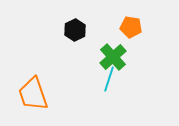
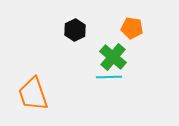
orange pentagon: moved 1 px right, 1 px down
green cross: rotated 8 degrees counterclockwise
cyan line: moved 2 px up; rotated 70 degrees clockwise
